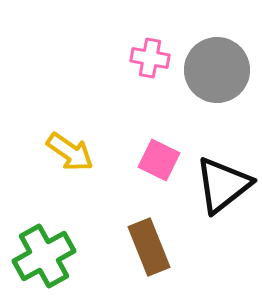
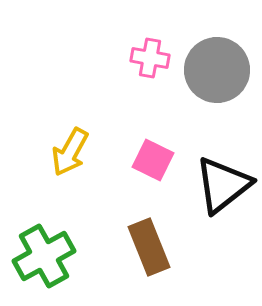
yellow arrow: rotated 84 degrees clockwise
pink square: moved 6 px left
